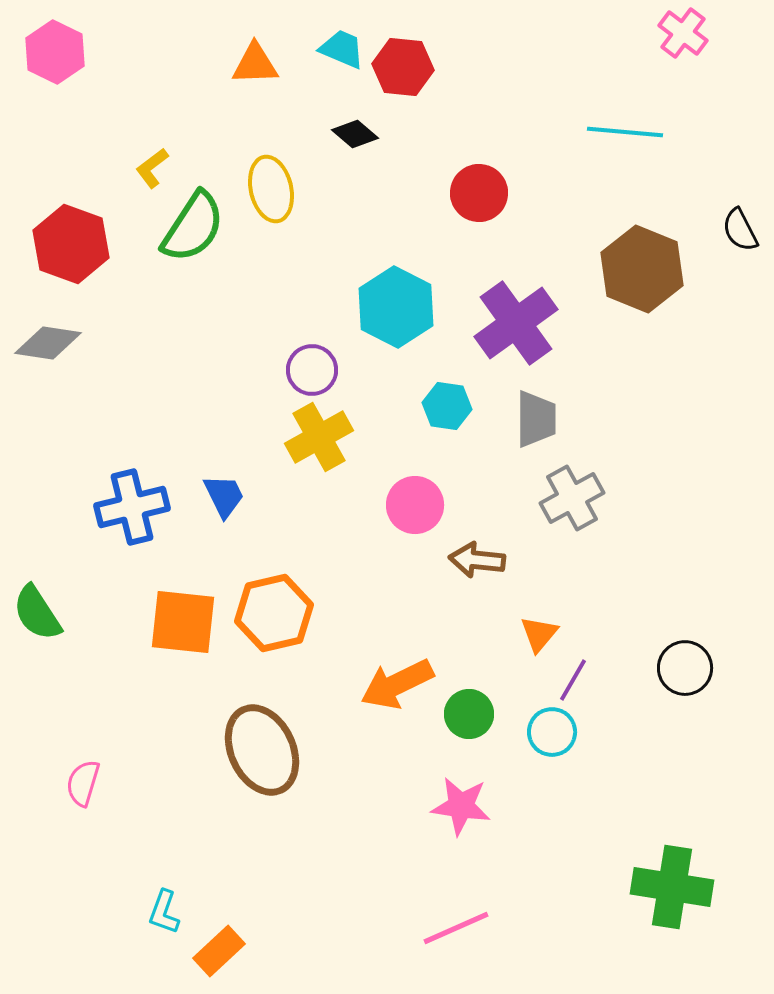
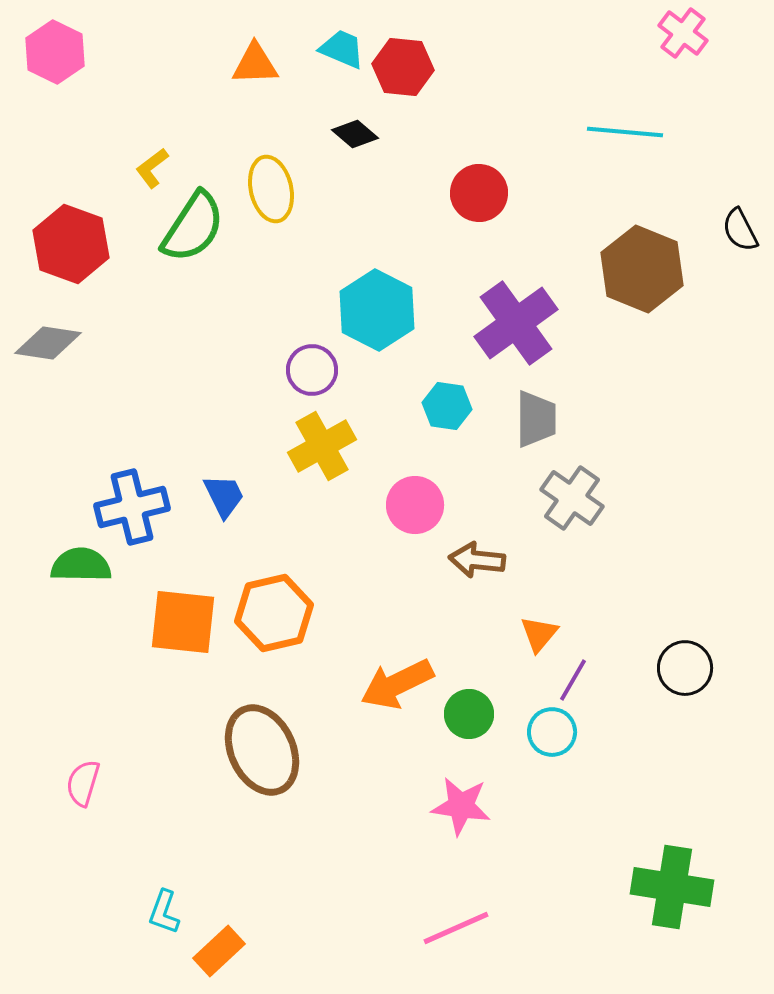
cyan hexagon at (396, 307): moved 19 px left, 3 px down
yellow cross at (319, 437): moved 3 px right, 9 px down
gray cross at (572, 498): rotated 26 degrees counterclockwise
green semicircle at (37, 613): moved 44 px right, 48 px up; rotated 124 degrees clockwise
